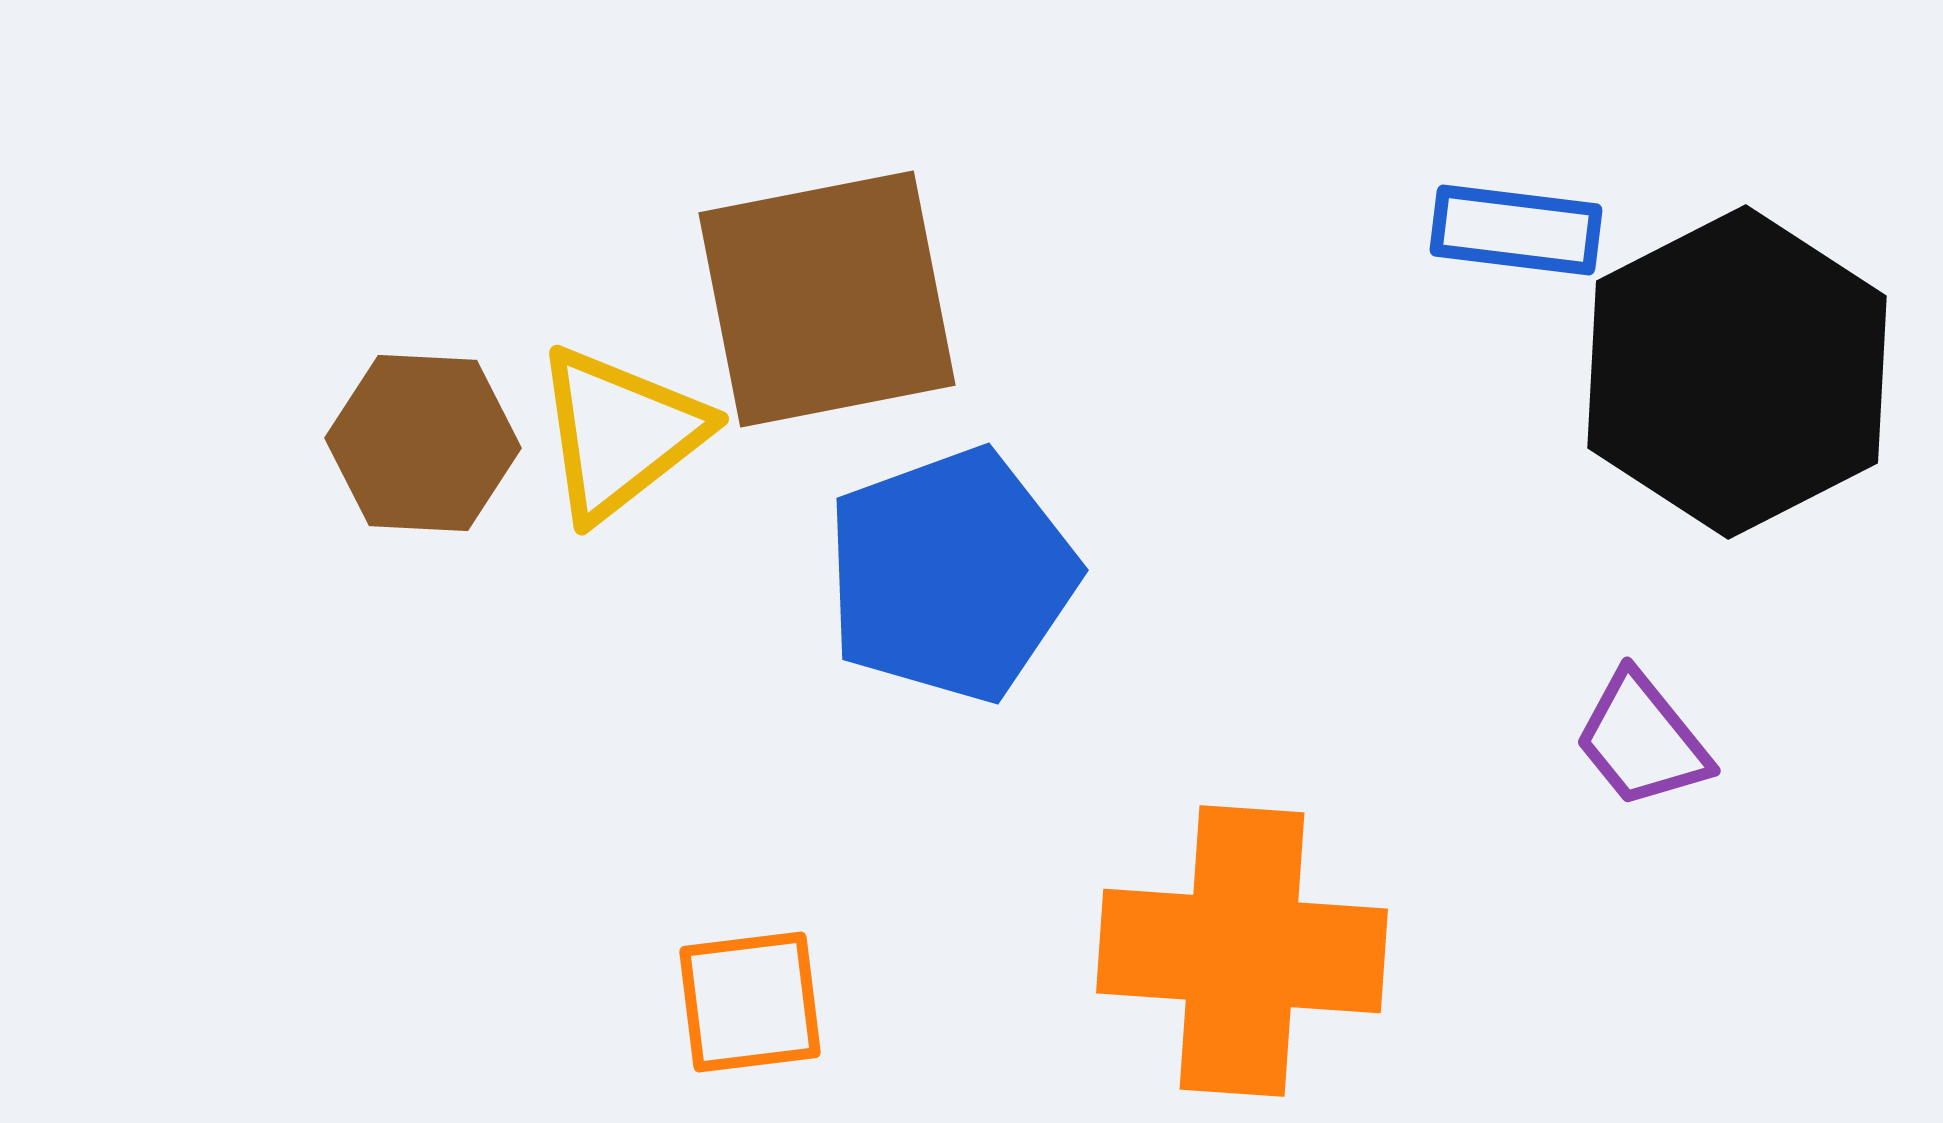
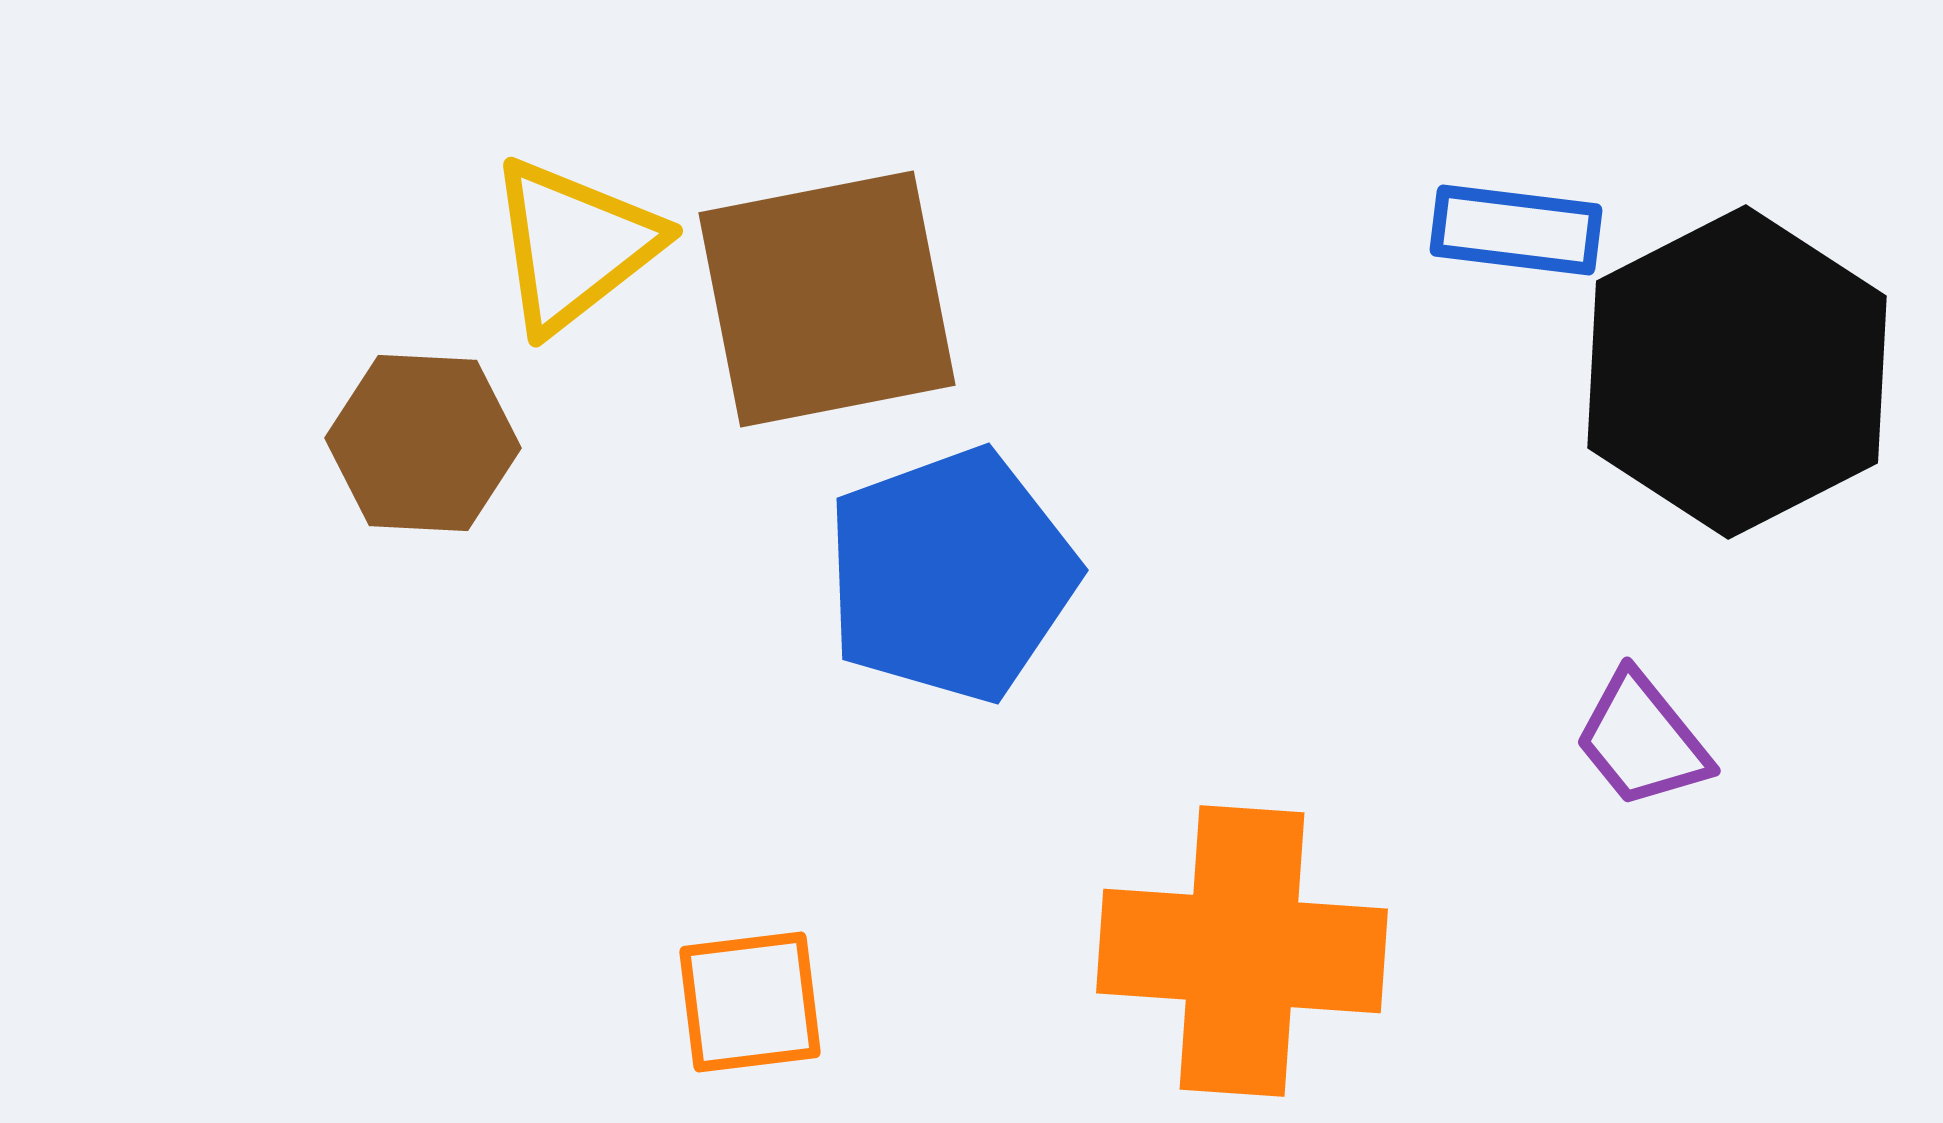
yellow triangle: moved 46 px left, 188 px up
